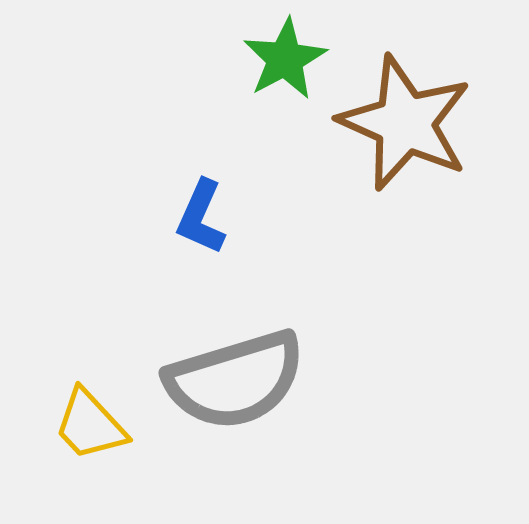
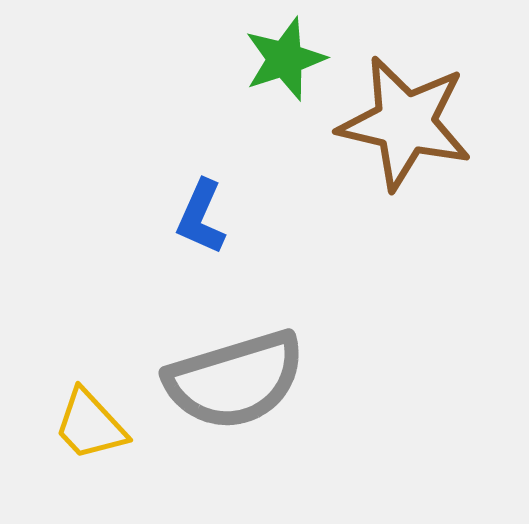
green star: rotated 10 degrees clockwise
brown star: rotated 11 degrees counterclockwise
